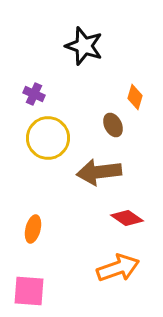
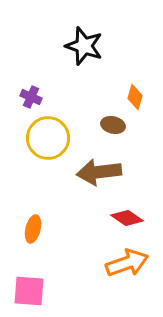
purple cross: moved 3 px left, 3 px down
brown ellipse: rotated 50 degrees counterclockwise
orange arrow: moved 9 px right, 5 px up
